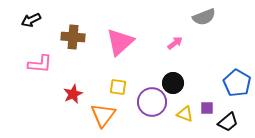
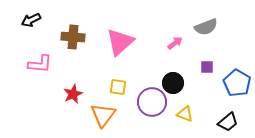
gray semicircle: moved 2 px right, 10 px down
purple square: moved 41 px up
